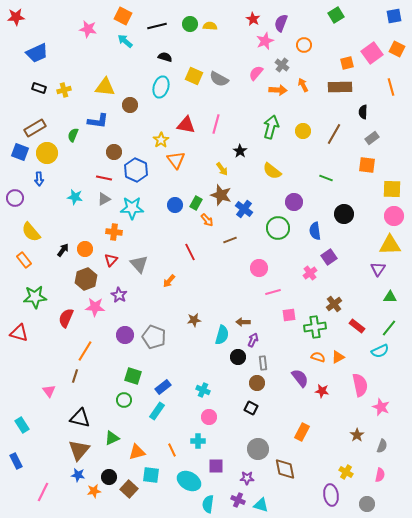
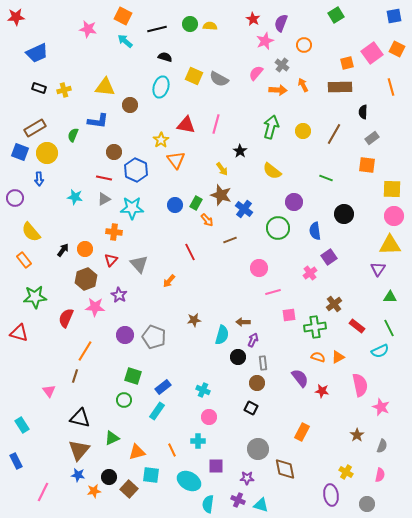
black line at (157, 26): moved 3 px down
green line at (389, 328): rotated 66 degrees counterclockwise
